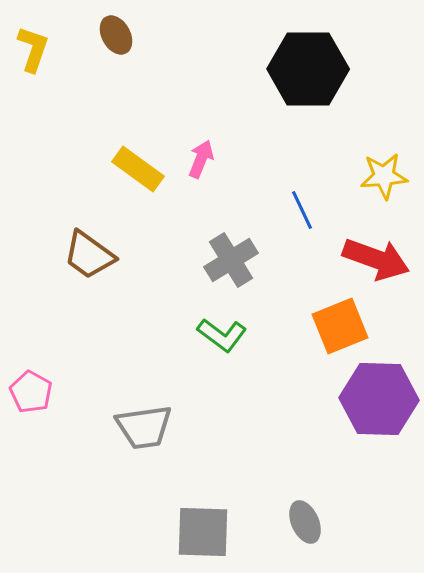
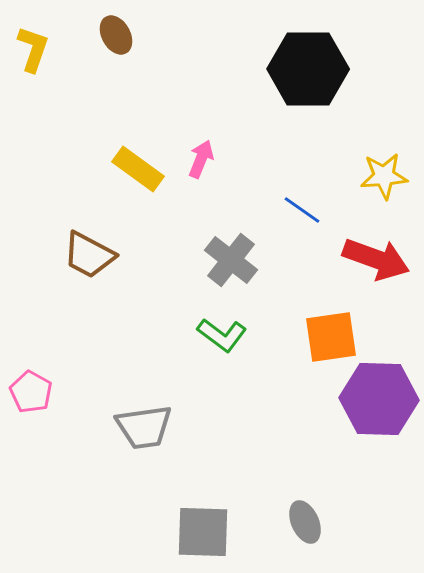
blue line: rotated 30 degrees counterclockwise
brown trapezoid: rotated 8 degrees counterclockwise
gray cross: rotated 20 degrees counterclockwise
orange square: moved 9 px left, 11 px down; rotated 14 degrees clockwise
